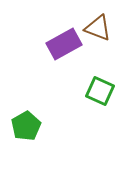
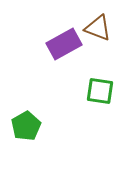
green square: rotated 16 degrees counterclockwise
